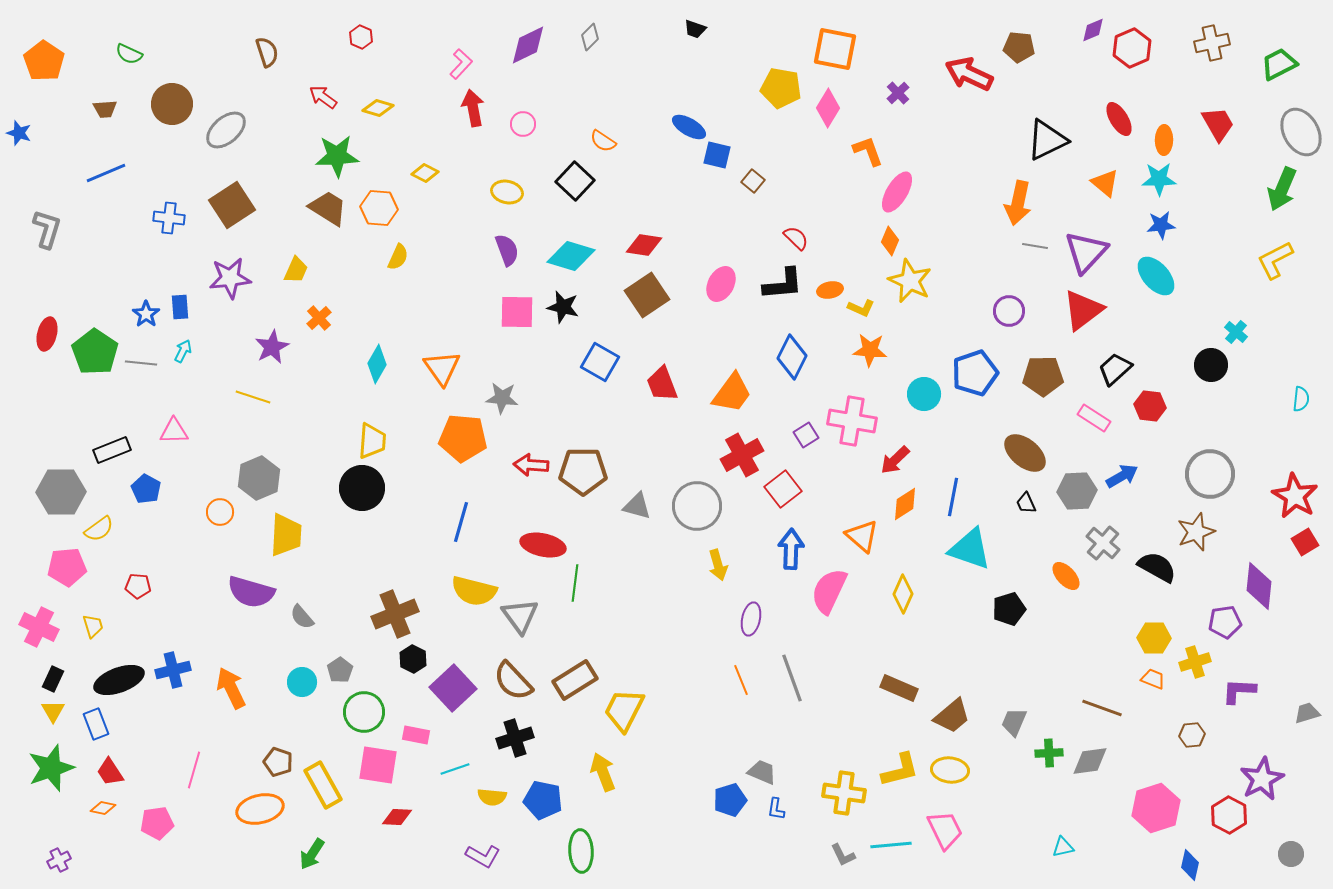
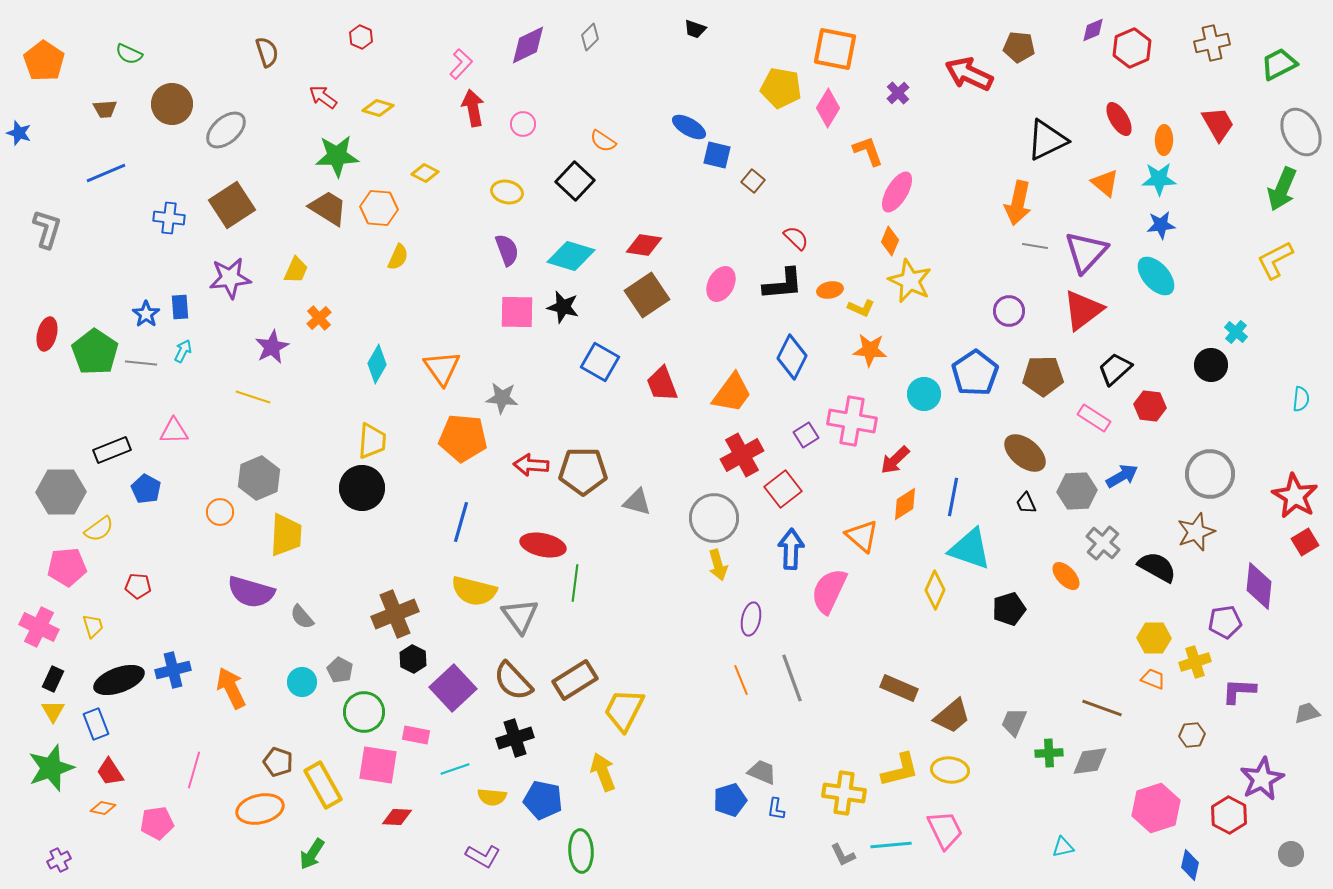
blue pentagon at (975, 373): rotated 15 degrees counterclockwise
gray triangle at (637, 506): moved 4 px up
gray circle at (697, 506): moved 17 px right, 12 px down
yellow diamond at (903, 594): moved 32 px right, 4 px up
gray pentagon at (340, 670): rotated 10 degrees counterclockwise
